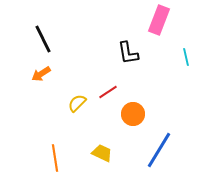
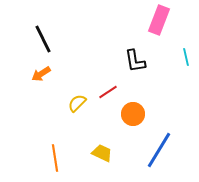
black L-shape: moved 7 px right, 8 px down
